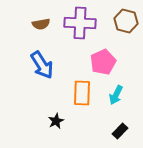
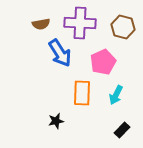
brown hexagon: moved 3 px left, 6 px down
blue arrow: moved 18 px right, 12 px up
black star: rotated 14 degrees clockwise
black rectangle: moved 2 px right, 1 px up
